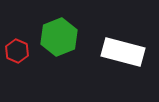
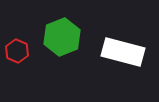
green hexagon: moved 3 px right
